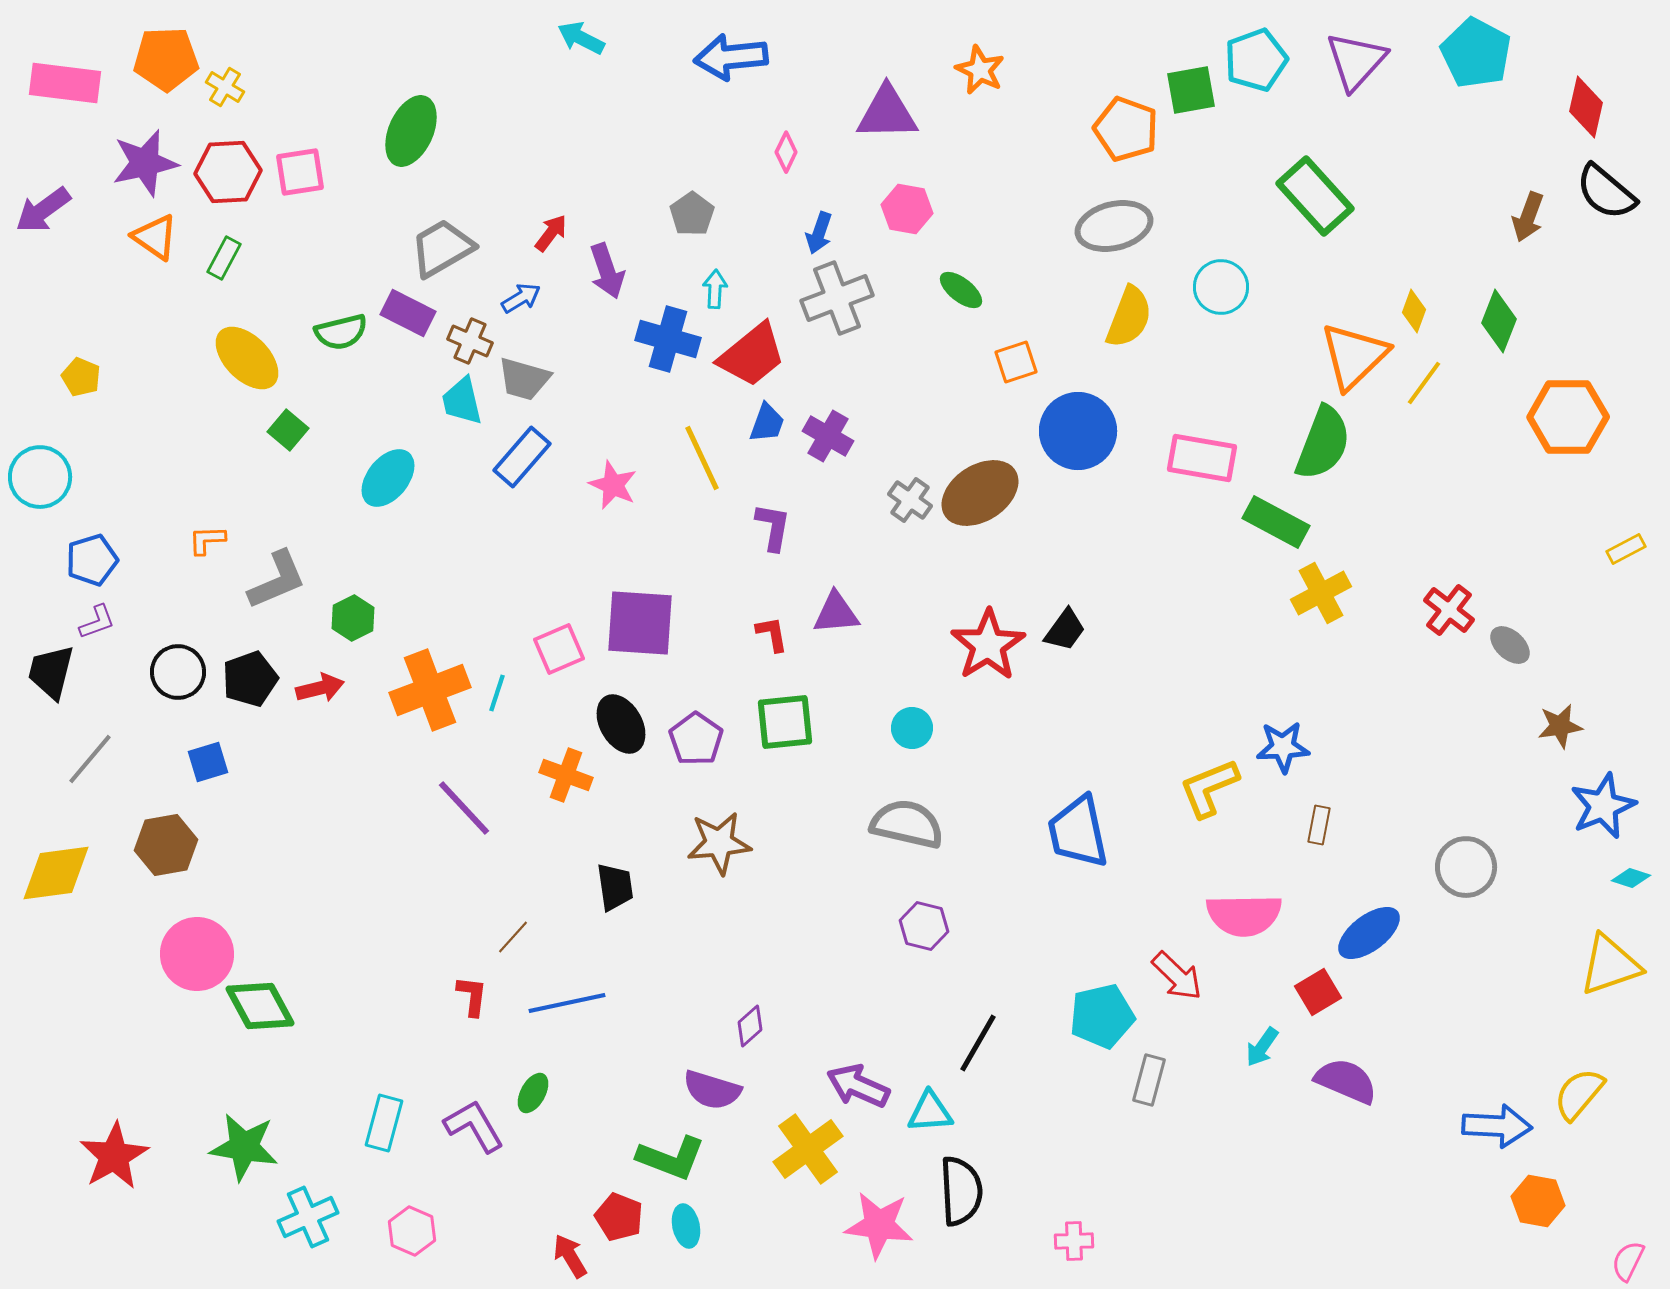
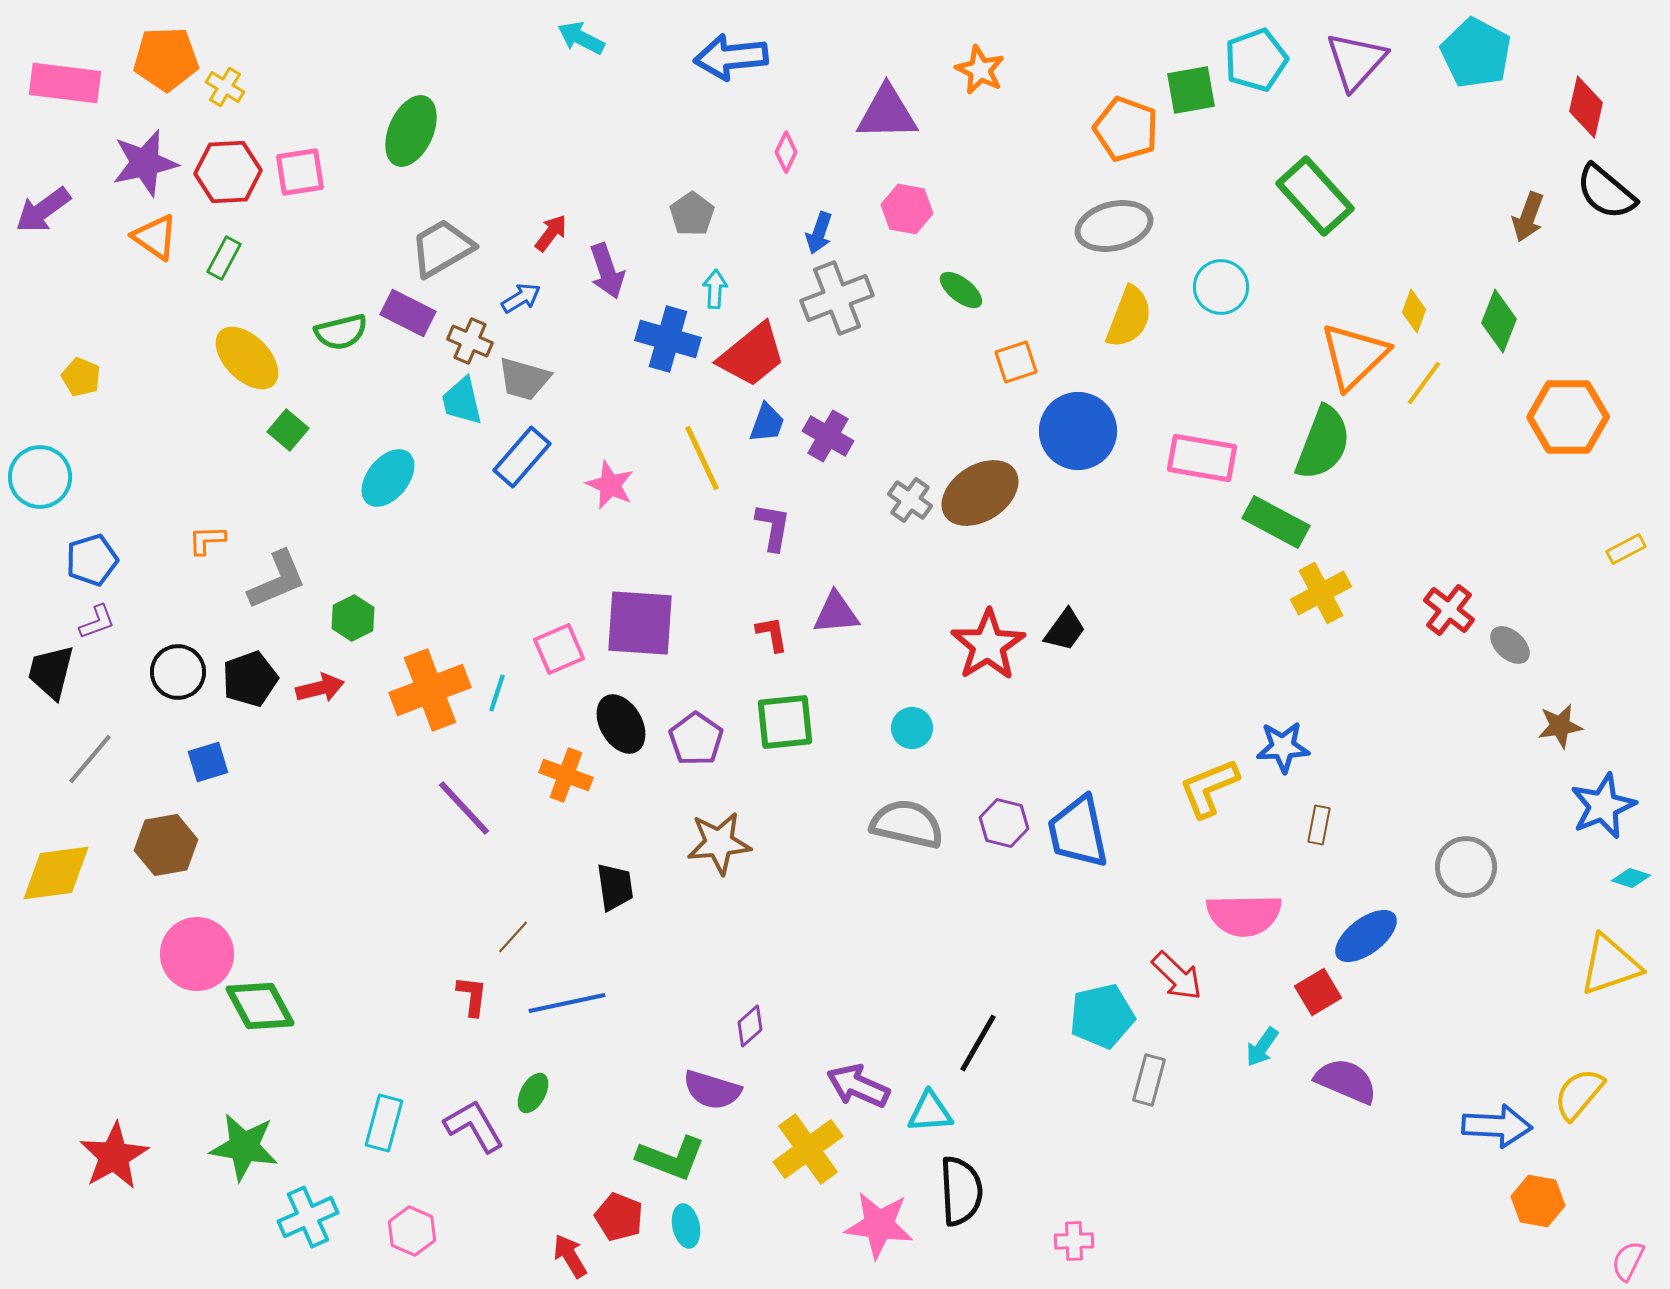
pink star at (613, 485): moved 3 px left
purple hexagon at (924, 926): moved 80 px right, 103 px up
blue ellipse at (1369, 933): moved 3 px left, 3 px down
